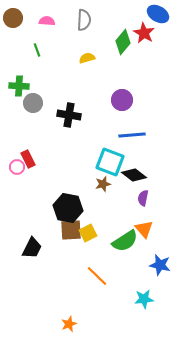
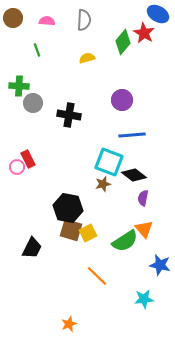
cyan square: moved 1 px left
brown square: rotated 20 degrees clockwise
